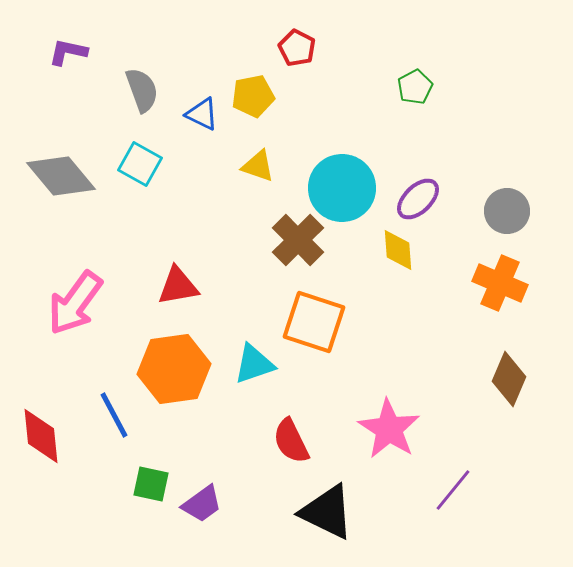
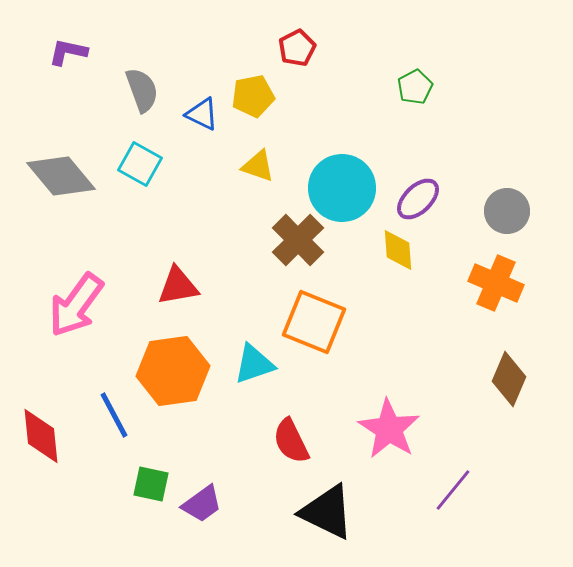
red pentagon: rotated 18 degrees clockwise
orange cross: moved 4 px left
pink arrow: moved 1 px right, 2 px down
orange square: rotated 4 degrees clockwise
orange hexagon: moved 1 px left, 2 px down
